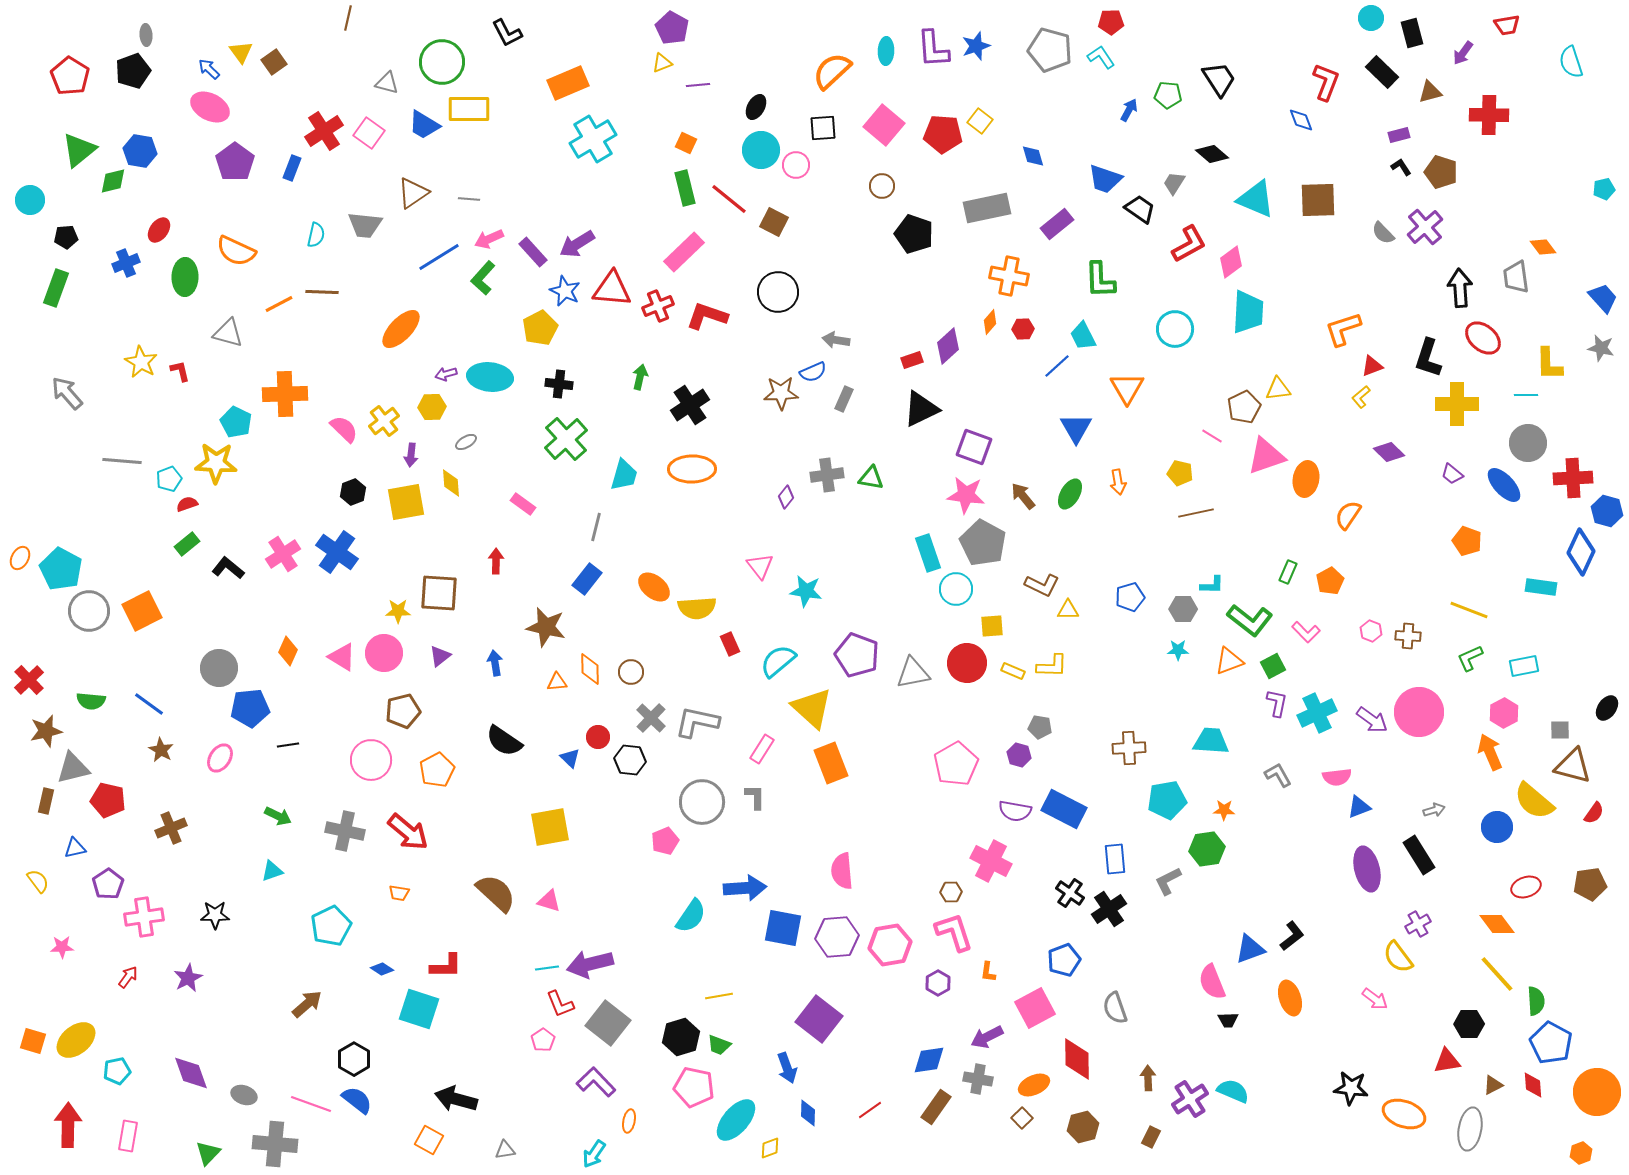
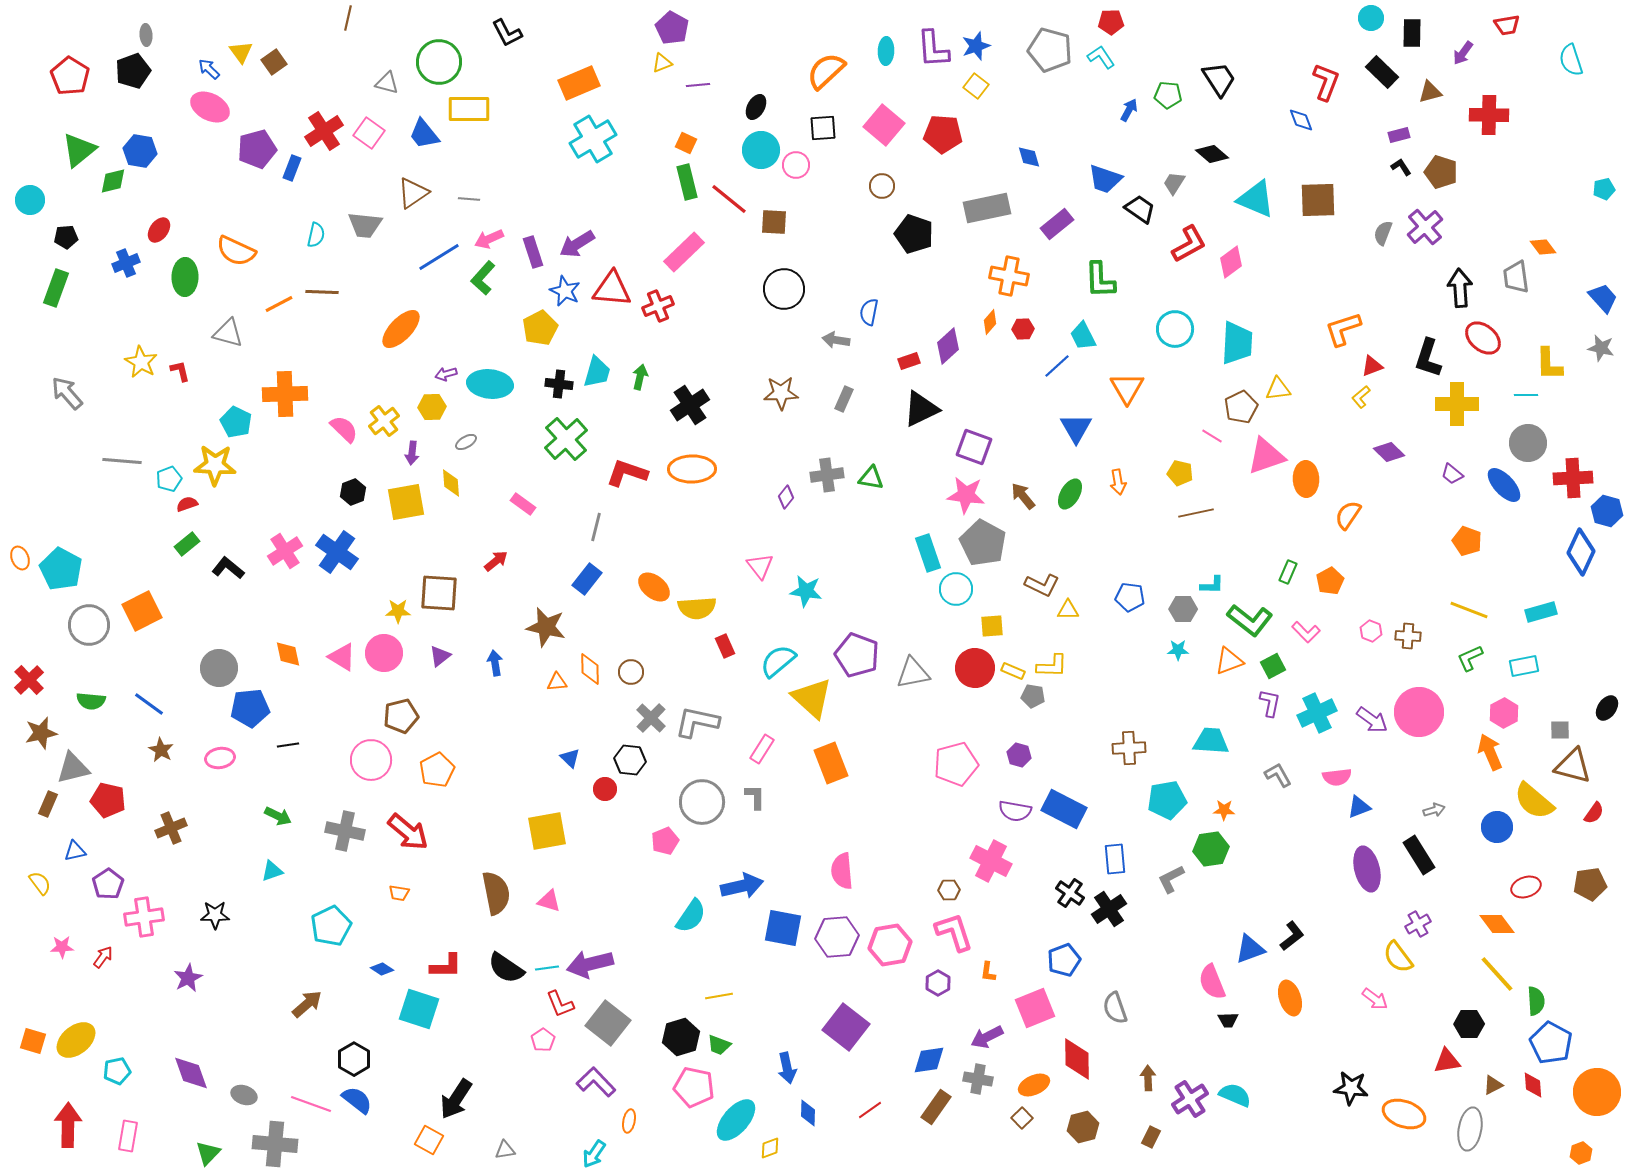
black rectangle at (1412, 33): rotated 16 degrees clockwise
green circle at (442, 62): moved 3 px left
cyan semicircle at (1571, 62): moved 2 px up
orange semicircle at (832, 71): moved 6 px left
orange rectangle at (568, 83): moved 11 px right
yellow square at (980, 121): moved 4 px left, 35 px up
blue trapezoid at (424, 125): moved 9 px down; rotated 20 degrees clockwise
blue diamond at (1033, 156): moved 4 px left, 1 px down
purple pentagon at (235, 162): moved 22 px right, 13 px up; rotated 21 degrees clockwise
green rectangle at (685, 188): moved 2 px right, 6 px up
brown square at (774, 222): rotated 24 degrees counterclockwise
gray semicircle at (1383, 233): rotated 65 degrees clockwise
purple rectangle at (533, 252): rotated 24 degrees clockwise
black circle at (778, 292): moved 6 px right, 3 px up
cyan trapezoid at (1248, 312): moved 11 px left, 31 px down
red L-shape at (707, 316): moved 80 px left, 157 px down
red rectangle at (912, 360): moved 3 px left, 1 px down
blue semicircle at (813, 372): moved 56 px right, 60 px up; rotated 124 degrees clockwise
cyan ellipse at (490, 377): moved 7 px down
brown pentagon at (1244, 407): moved 3 px left
purple arrow at (411, 455): moved 1 px right, 2 px up
yellow star at (216, 463): moved 1 px left, 2 px down
cyan trapezoid at (624, 475): moved 27 px left, 103 px up
orange ellipse at (1306, 479): rotated 12 degrees counterclockwise
pink cross at (283, 554): moved 2 px right, 3 px up
orange ellipse at (20, 558): rotated 50 degrees counterclockwise
red arrow at (496, 561): rotated 50 degrees clockwise
cyan rectangle at (1541, 587): moved 25 px down; rotated 24 degrees counterclockwise
blue pentagon at (1130, 597): rotated 24 degrees clockwise
gray circle at (89, 611): moved 14 px down
red rectangle at (730, 644): moved 5 px left, 2 px down
orange diamond at (288, 651): moved 3 px down; rotated 36 degrees counterclockwise
red circle at (967, 663): moved 8 px right, 5 px down
purple L-shape at (1277, 703): moved 7 px left
yellow triangle at (812, 708): moved 10 px up
brown pentagon at (403, 711): moved 2 px left, 5 px down
gray pentagon at (1040, 727): moved 7 px left, 31 px up
brown star at (46, 731): moved 5 px left, 2 px down
red circle at (598, 737): moved 7 px right, 52 px down
black semicircle at (504, 741): moved 2 px right, 227 px down
pink ellipse at (220, 758): rotated 48 degrees clockwise
pink pentagon at (956, 764): rotated 15 degrees clockwise
brown rectangle at (46, 801): moved 2 px right, 3 px down; rotated 10 degrees clockwise
yellow square at (550, 827): moved 3 px left, 4 px down
blue triangle at (75, 848): moved 3 px down
green hexagon at (1207, 849): moved 4 px right
yellow semicircle at (38, 881): moved 2 px right, 2 px down
gray L-shape at (1168, 881): moved 3 px right, 2 px up
blue arrow at (745, 888): moved 3 px left, 2 px up; rotated 9 degrees counterclockwise
brown hexagon at (951, 892): moved 2 px left, 2 px up
brown semicircle at (496, 893): rotated 36 degrees clockwise
red arrow at (128, 977): moved 25 px left, 20 px up
pink square at (1035, 1008): rotated 6 degrees clockwise
purple square at (819, 1019): moved 27 px right, 8 px down
blue arrow at (787, 1068): rotated 8 degrees clockwise
cyan semicircle at (1233, 1091): moved 2 px right, 4 px down
black arrow at (456, 1099): rotated 72 degrees counterclockwise
